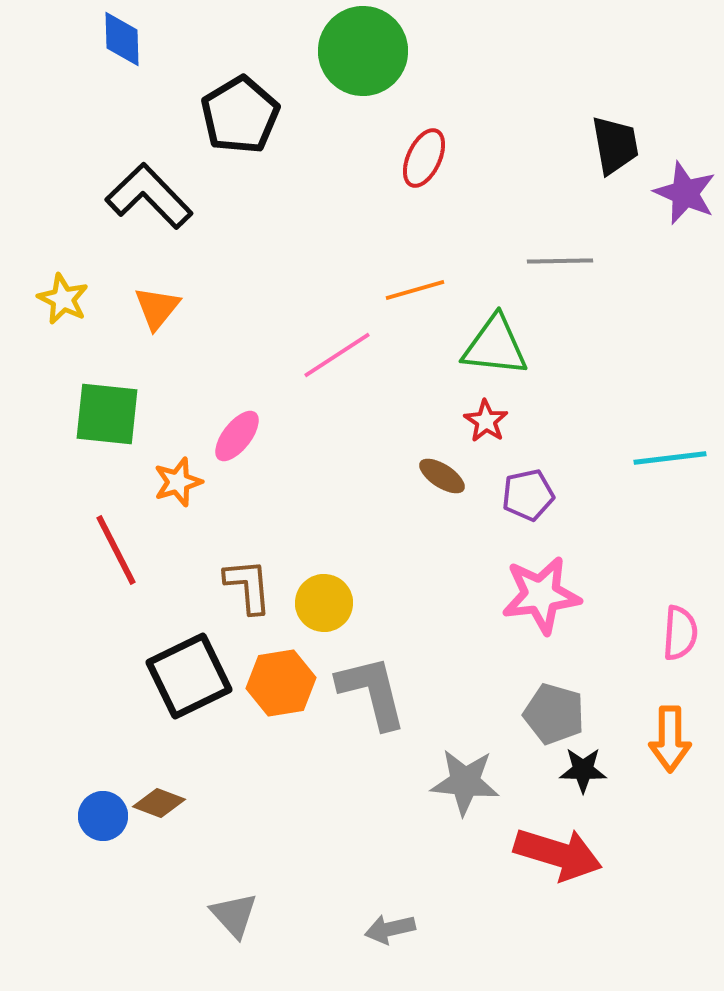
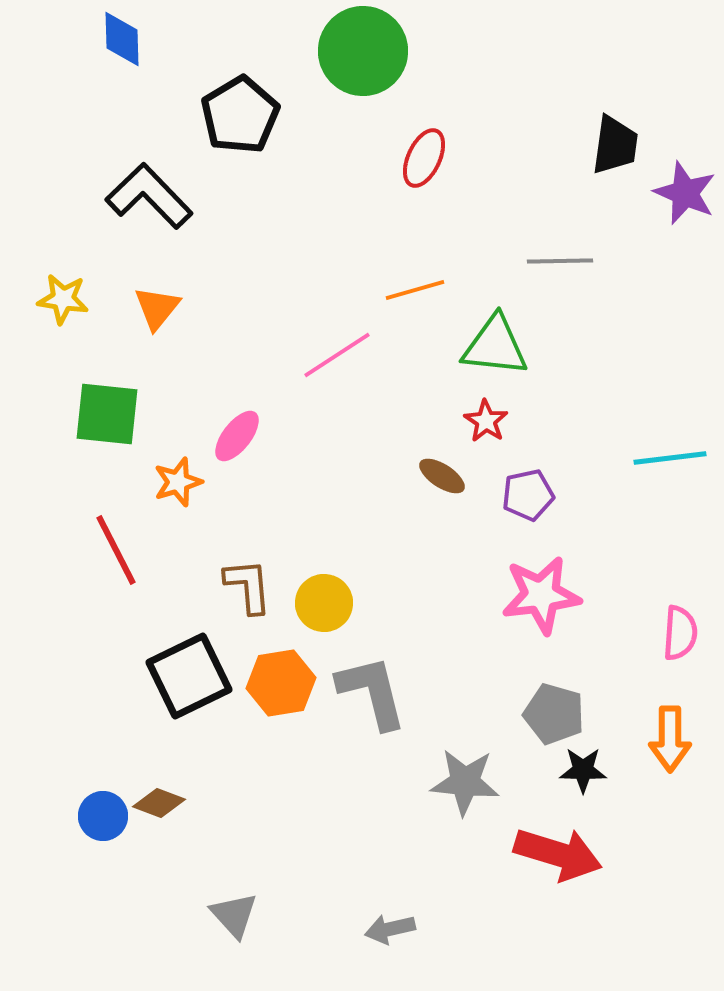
black trapezoid: rotated 18 degrees clockwise
yellow star: rotated 18 degrees counterclockwise
